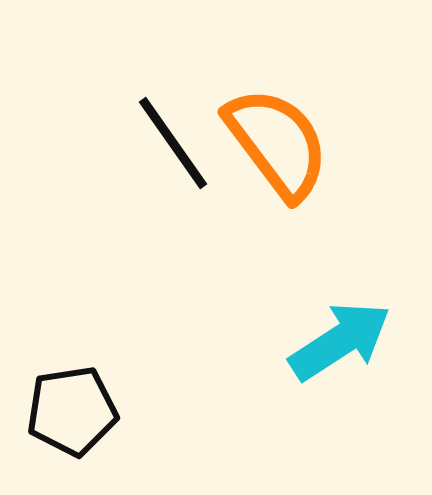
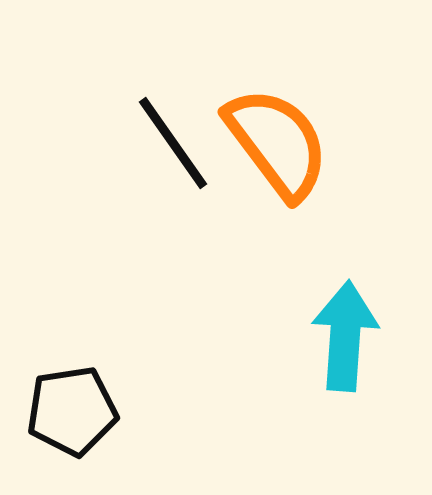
cyan arrow: moved 5 px right, 5 px up; rotated 53 degrees counterclockwise
